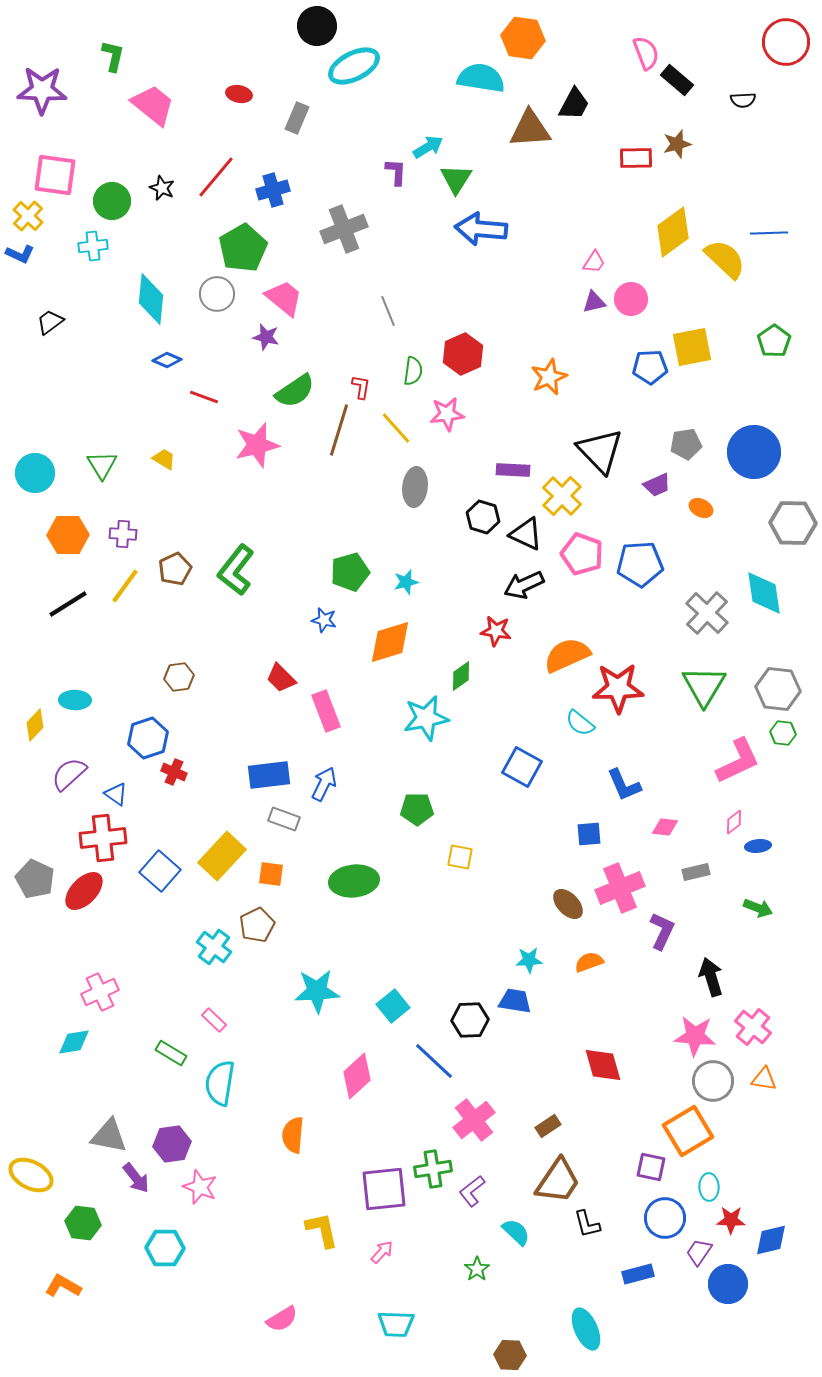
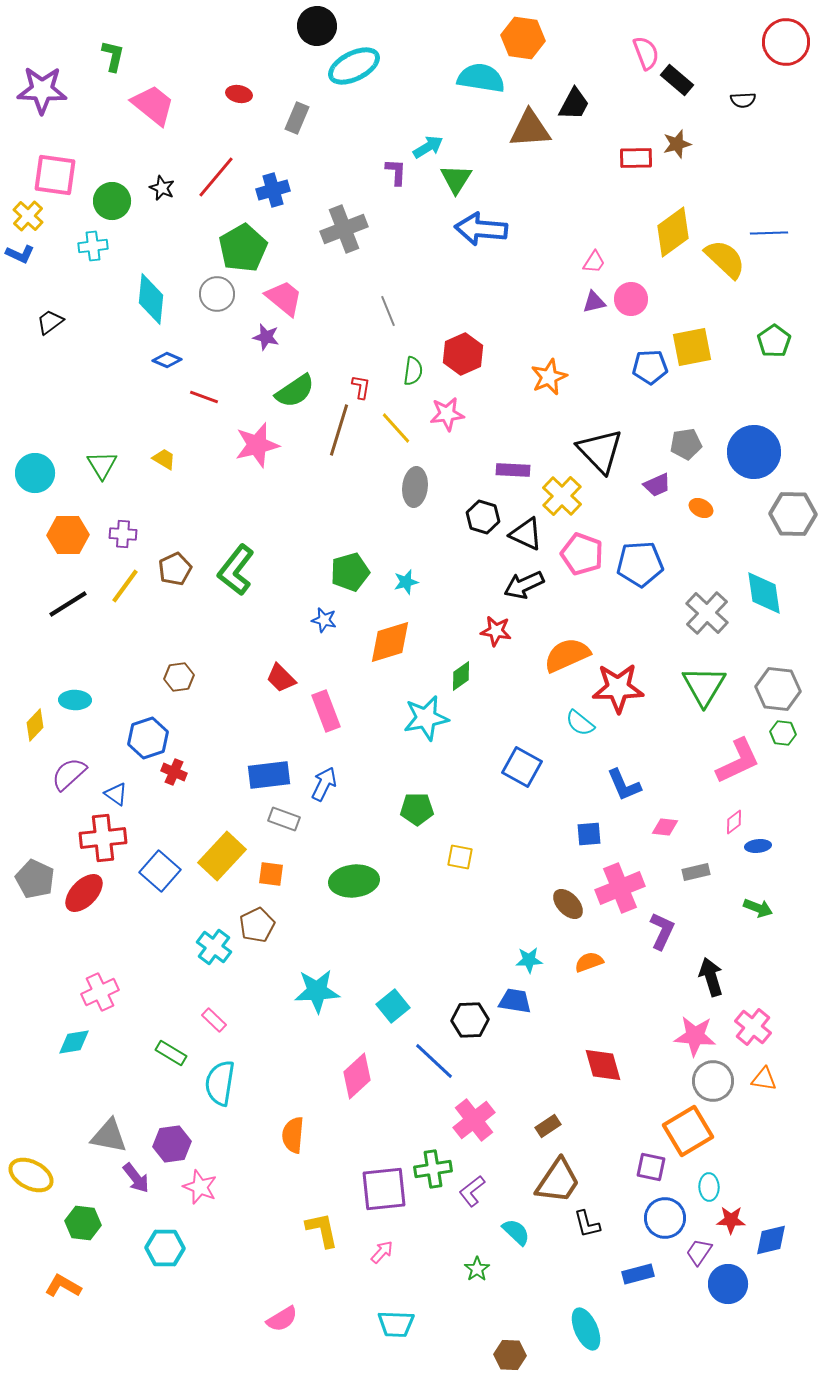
gray hexagon at (793, 523): moved 9 px up
red ellipse at (84, 891): moved 2 px down
